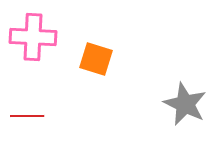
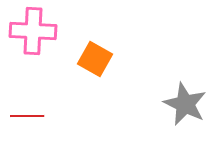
pink cross: moved 6 px up
orange square: moved 1 px left; rotated 12 degrees clockwise
